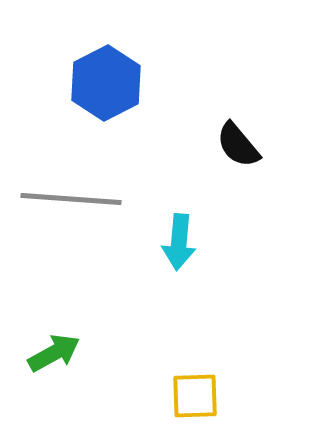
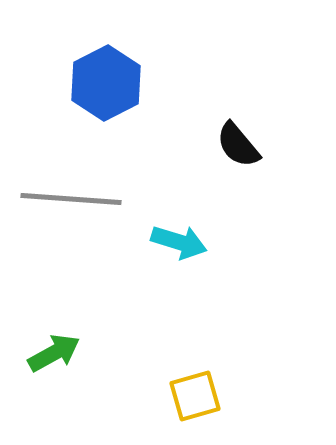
cyan arrow: rotated 78 degrees counterclockwise
yellow square: rotated 14 degrees counterclockwise
